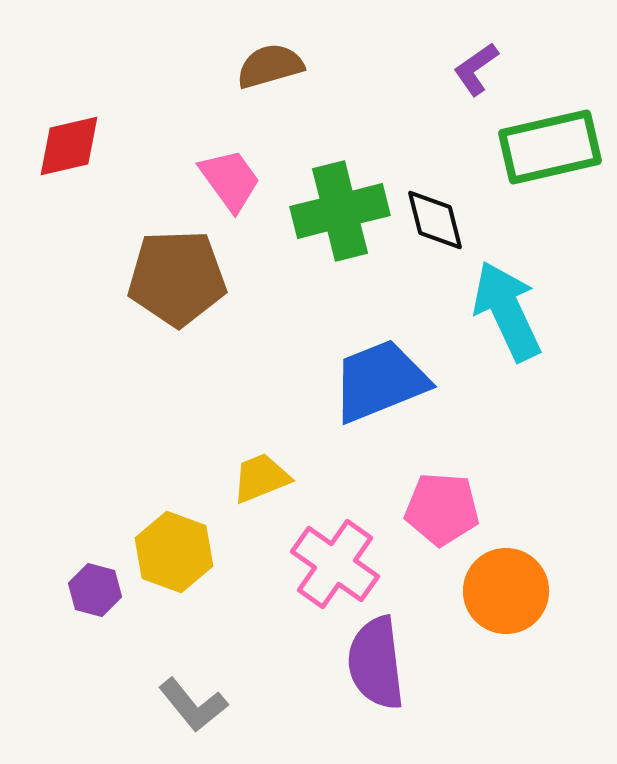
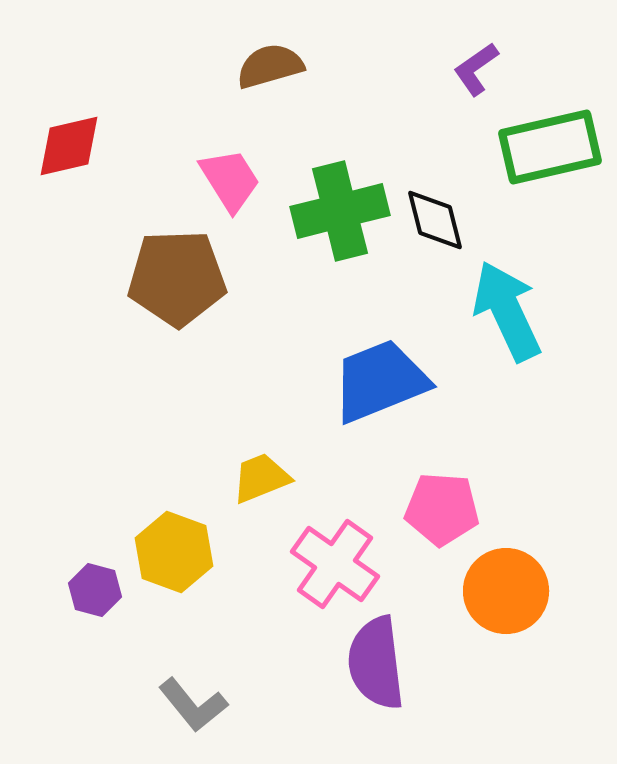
pink trapezoid: rotated 4 degrees clockwise
